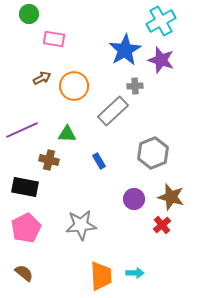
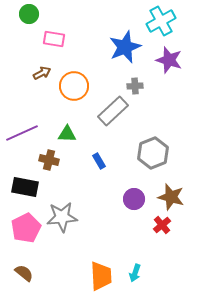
blue star: moved 3 px up; rotated 8 degrees clockwise
purple star: moved 8 px right
brown arrow: moved 5 px up
purple line: moved 3 px down
gray star: moved 19 px left, 8 px up
cyan arrow: rotated 108 degrees clockwise
